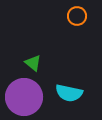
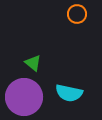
orange circle: moved 2 px up
